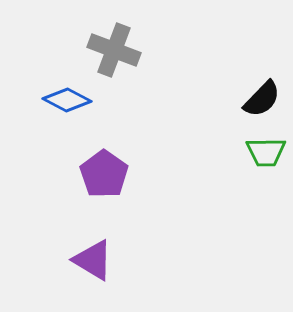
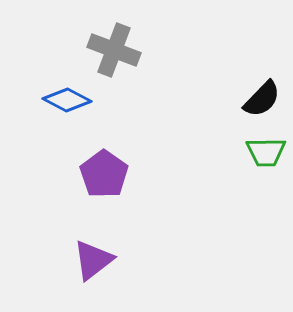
purple triangle: rotated 51 degrees clockwise
